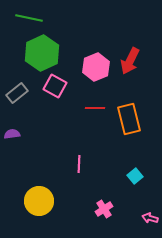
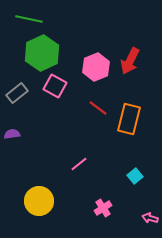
green line: moved 1 px down
red line: moved 3 px right; rotated 36 degrees clockwise
orange rectangle: rotated 28 degrees clockwise
pink line: rotated 48 degrees clockwise
pink cross: moved 1 px left, 1 px up
